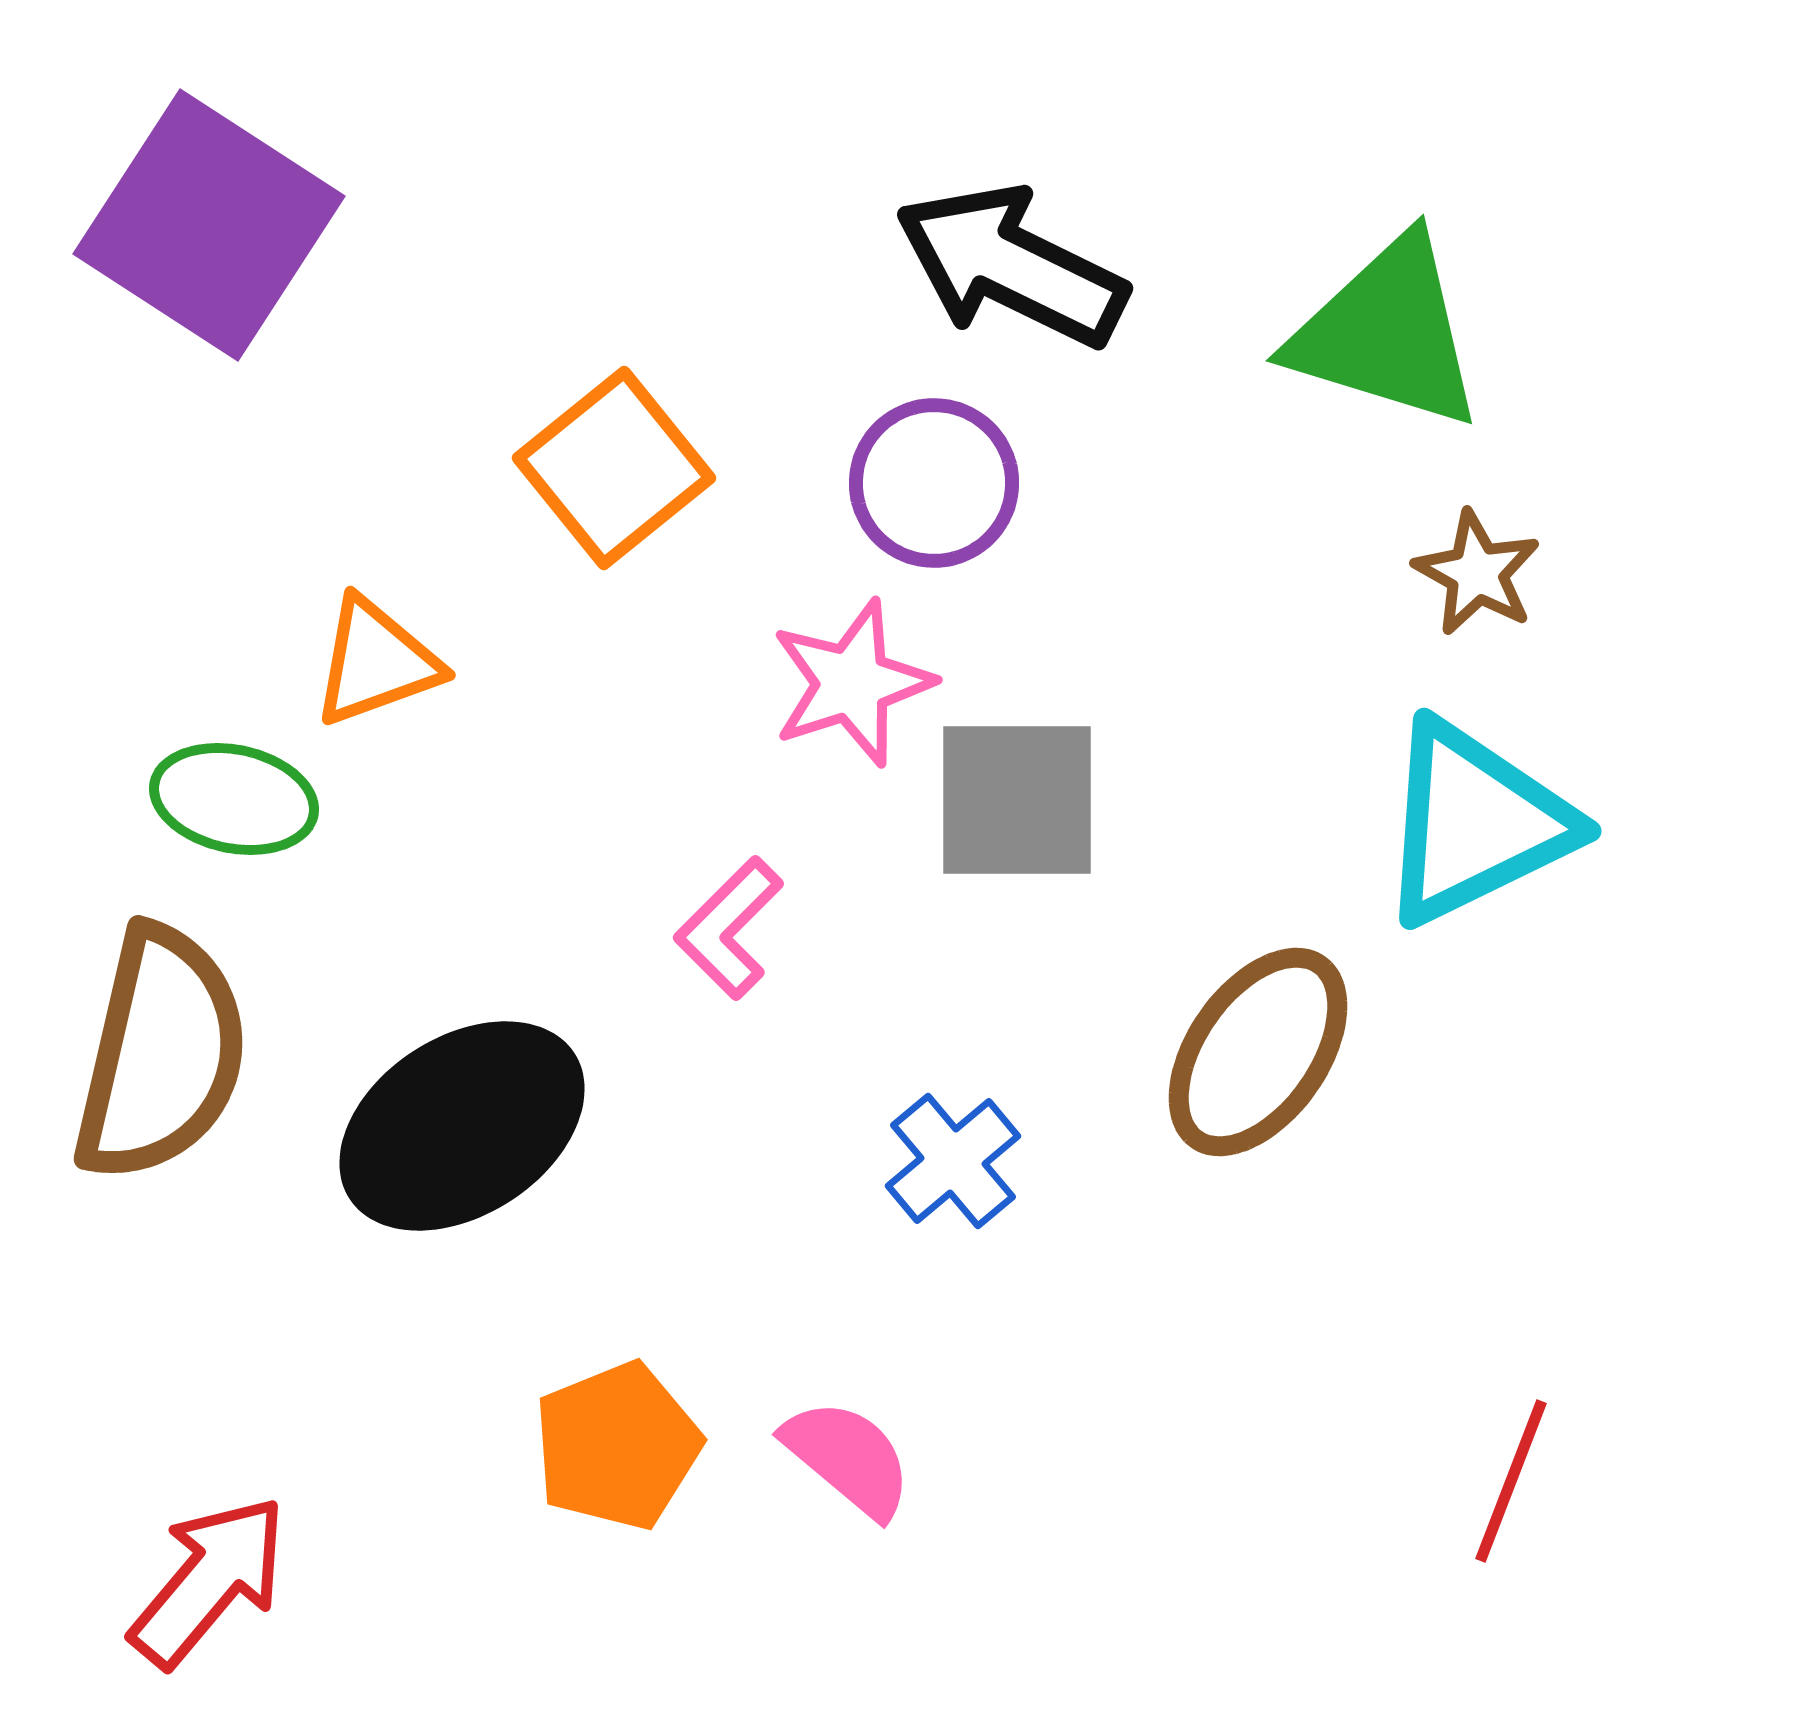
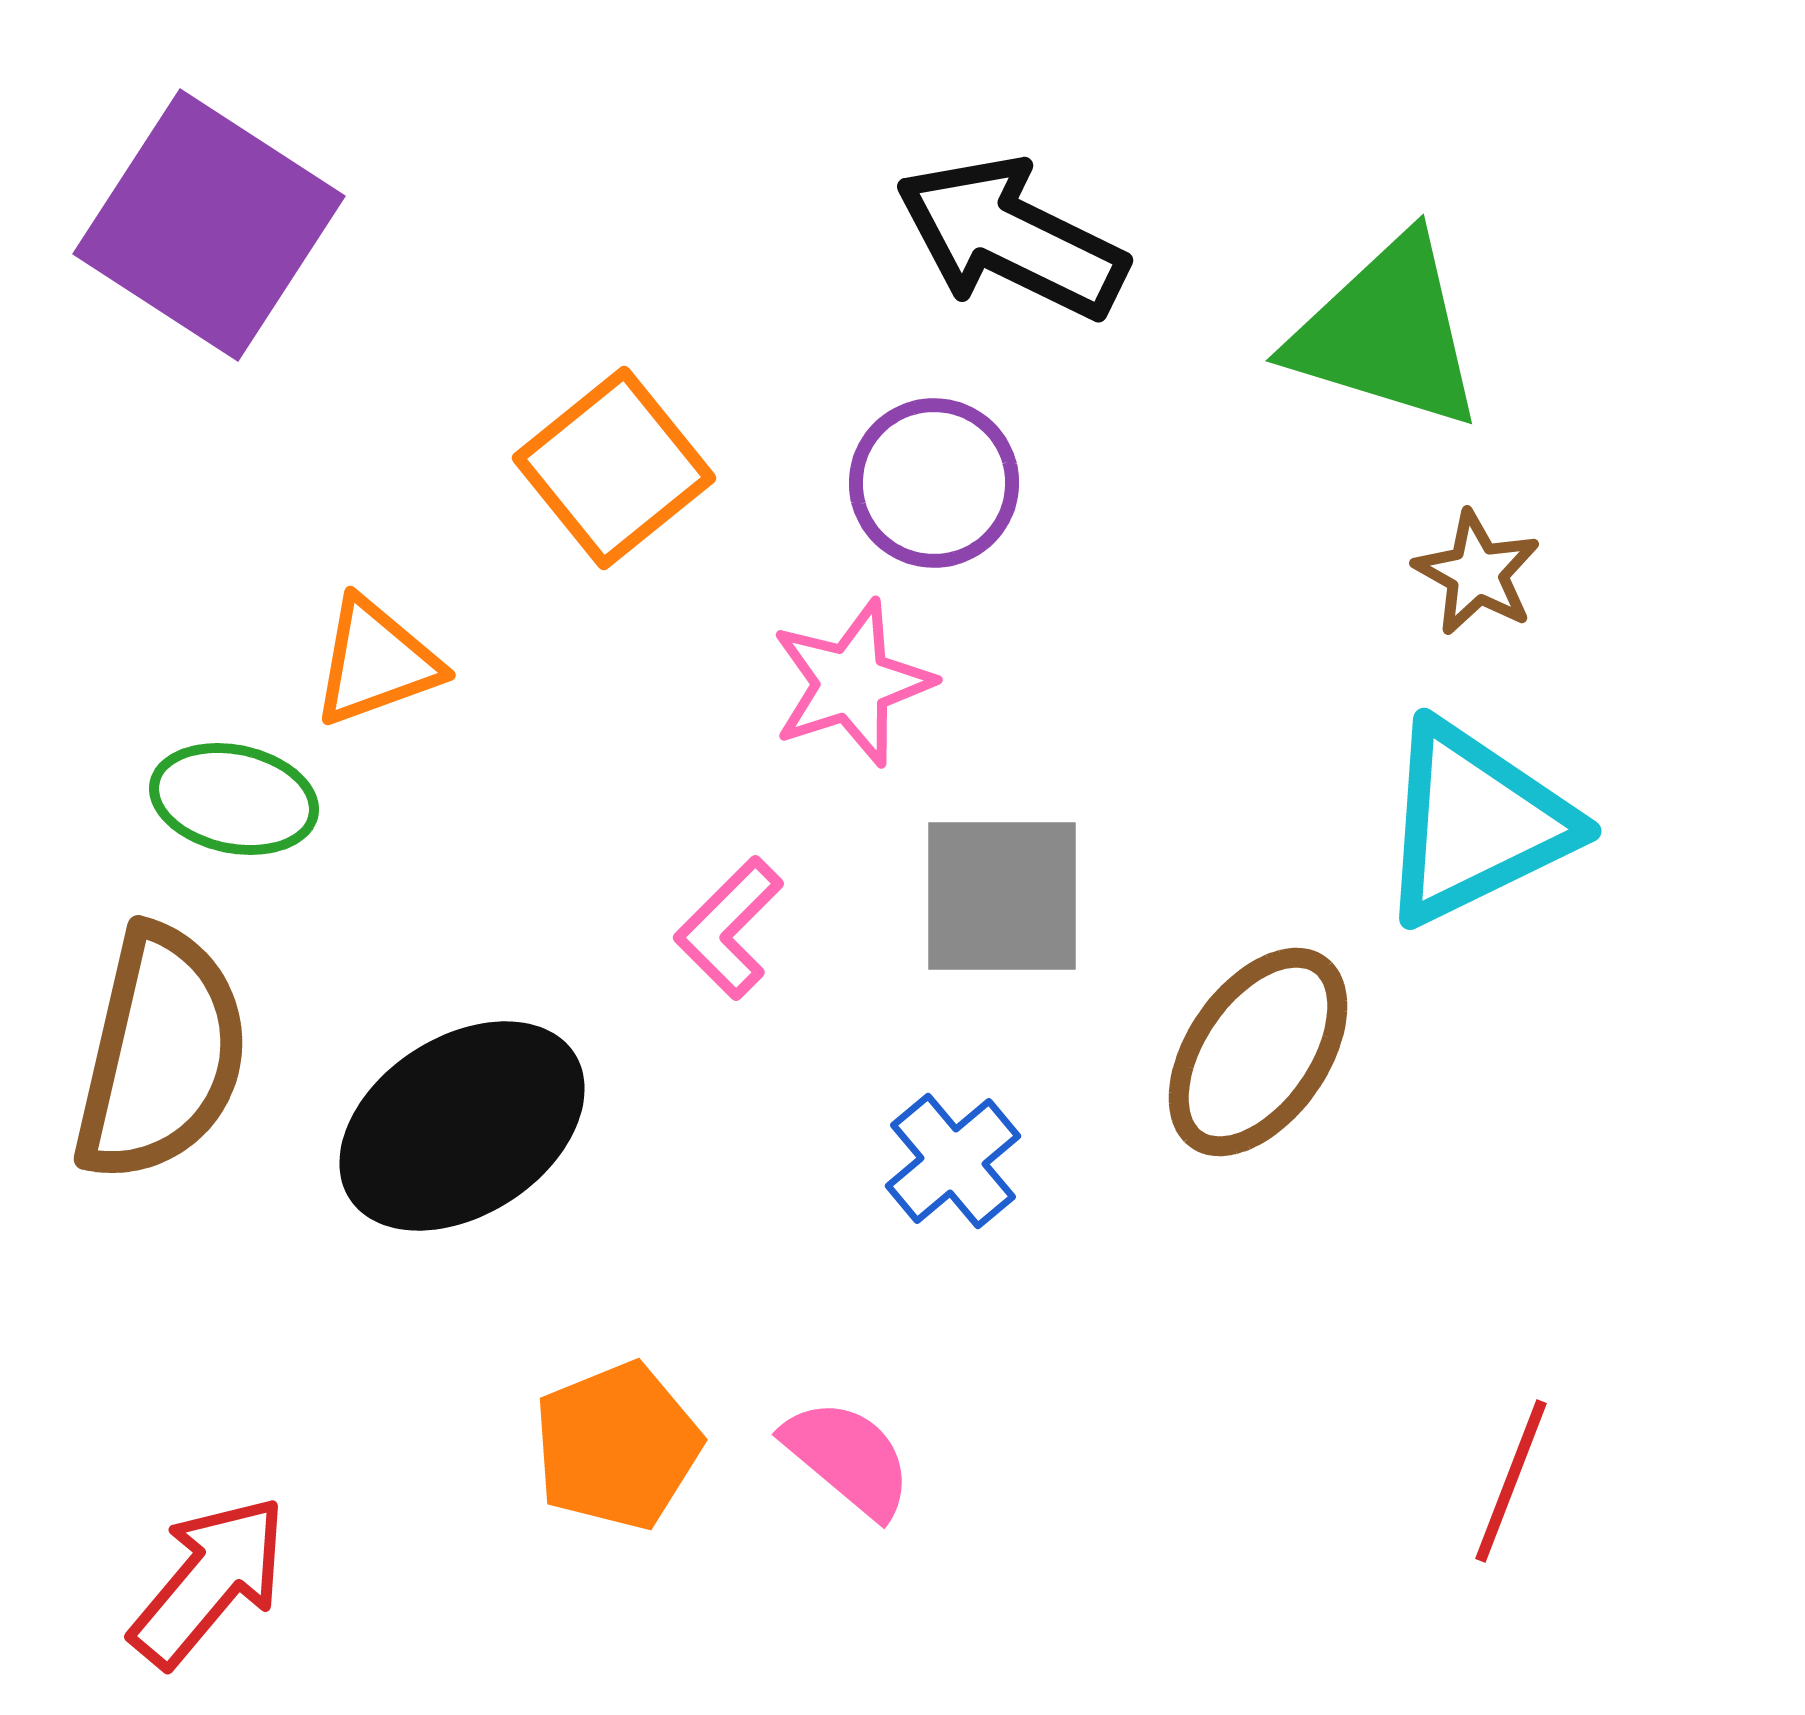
black arrow: moved 28 px up
gray square: moved 15 px left, 96 px down
